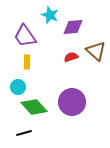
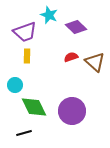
cyan star: moved 1 px left
purple diamond: moved 3 px right; rotated 50 degrees clockwise
purple trapezoid: moved 4 px up; rotated 75 degrees counterclockwise
brown triangle: moved 1 px left, 11 px down
yellow rectangle: moved 6 px up
cyan circle: moved 3 px left, 2 px up
purple circle: moved 9 px down
green diamond: rotated 16 degrees clockwise
